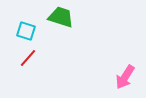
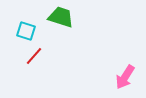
red line: moved 6 px right, 2 px up
